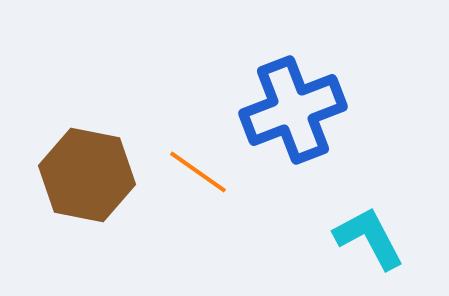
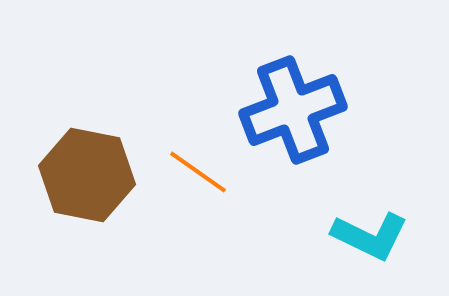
cyan L-shape: moved 1 px right, 2 px up; rotated 144 degrees clockwise
